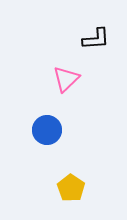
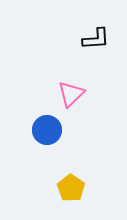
pink triangle: moved 5 px right, 15 px down
